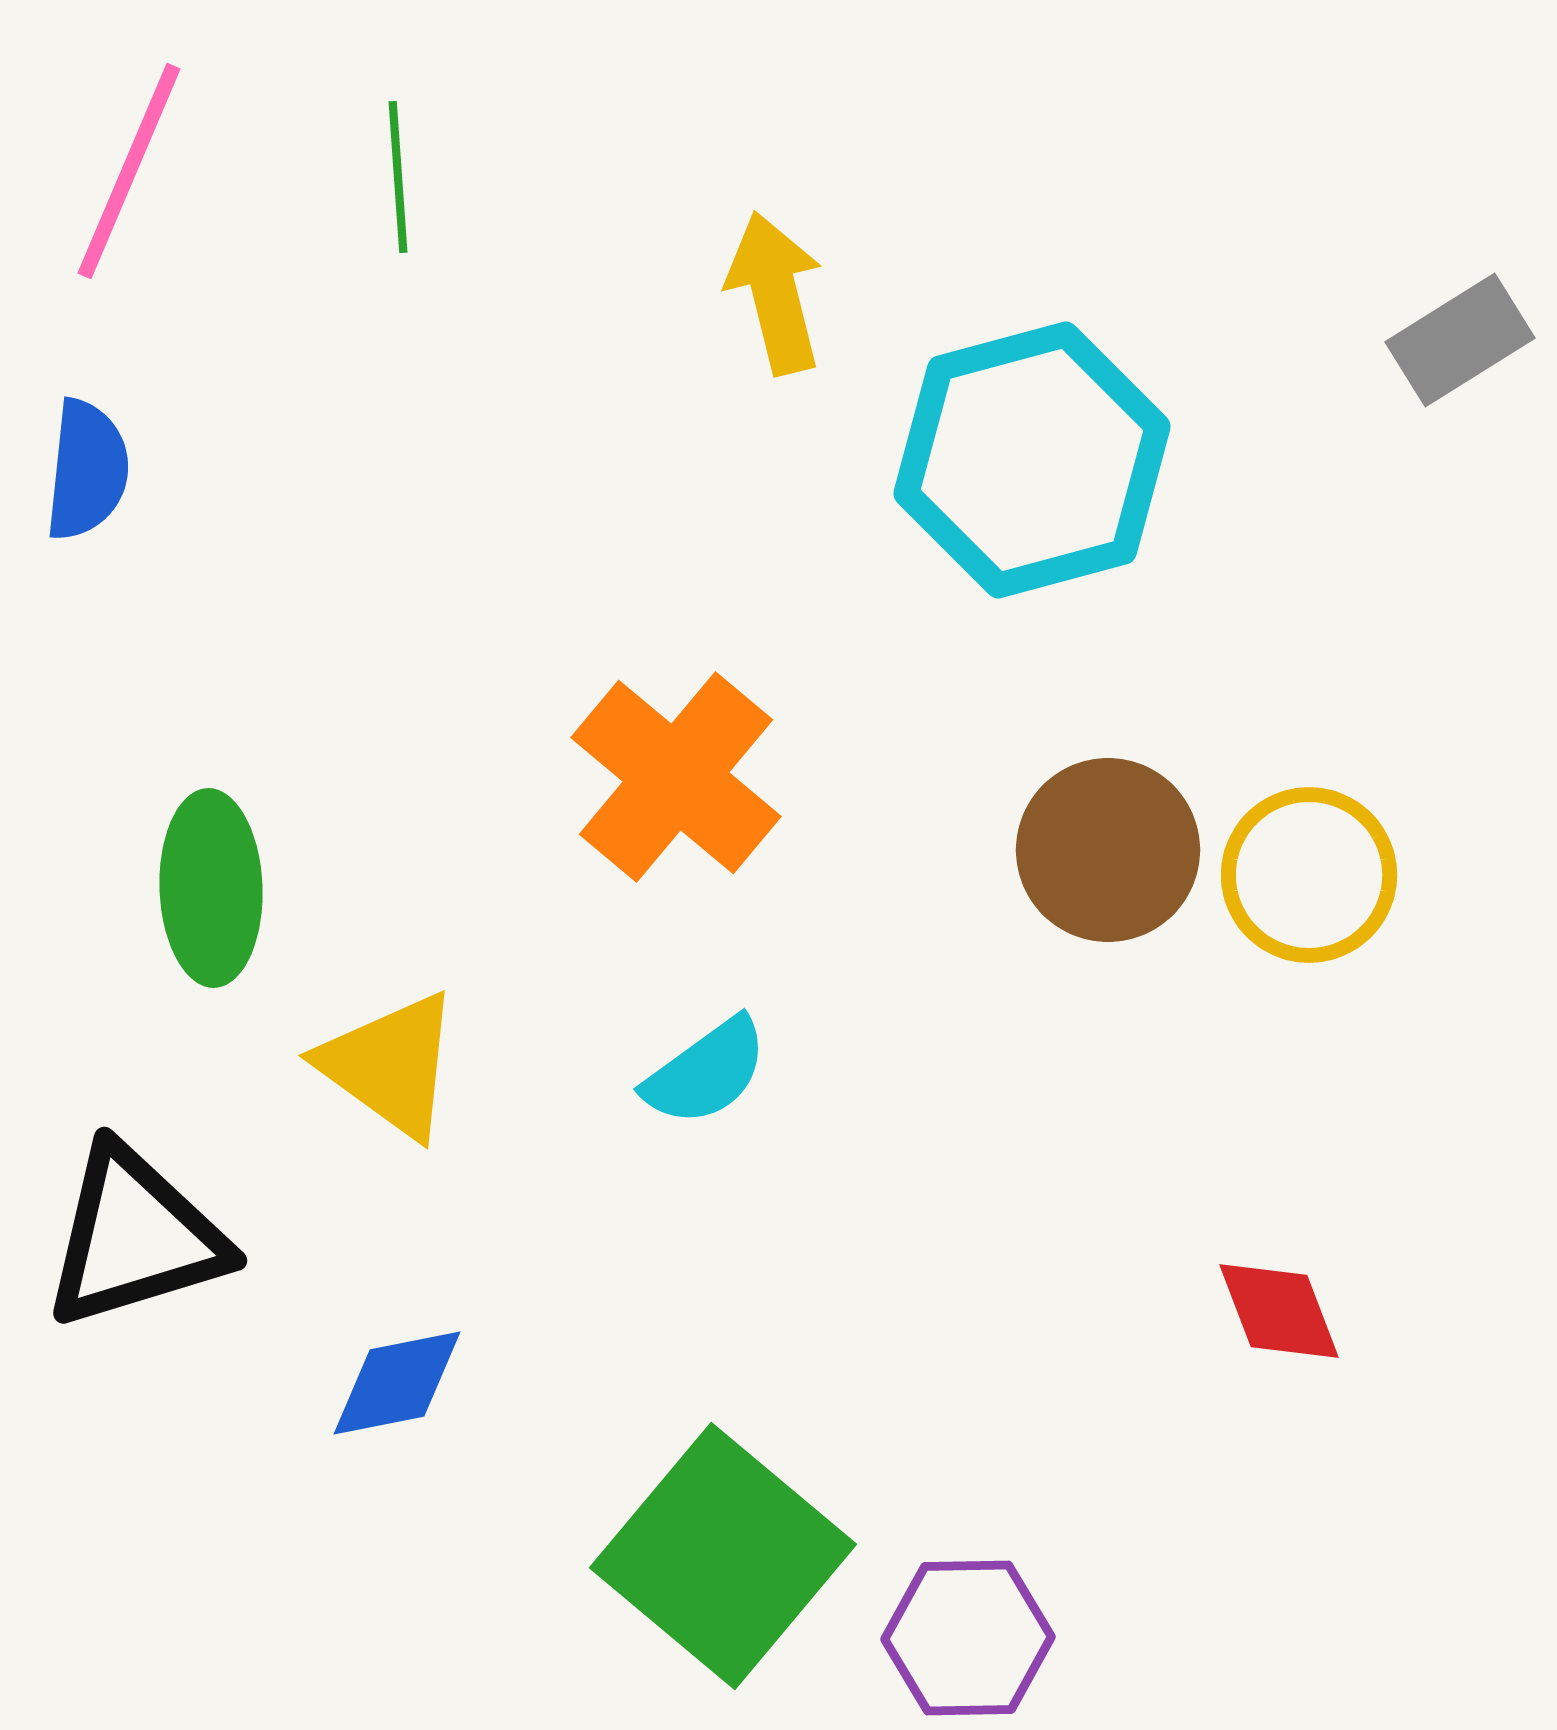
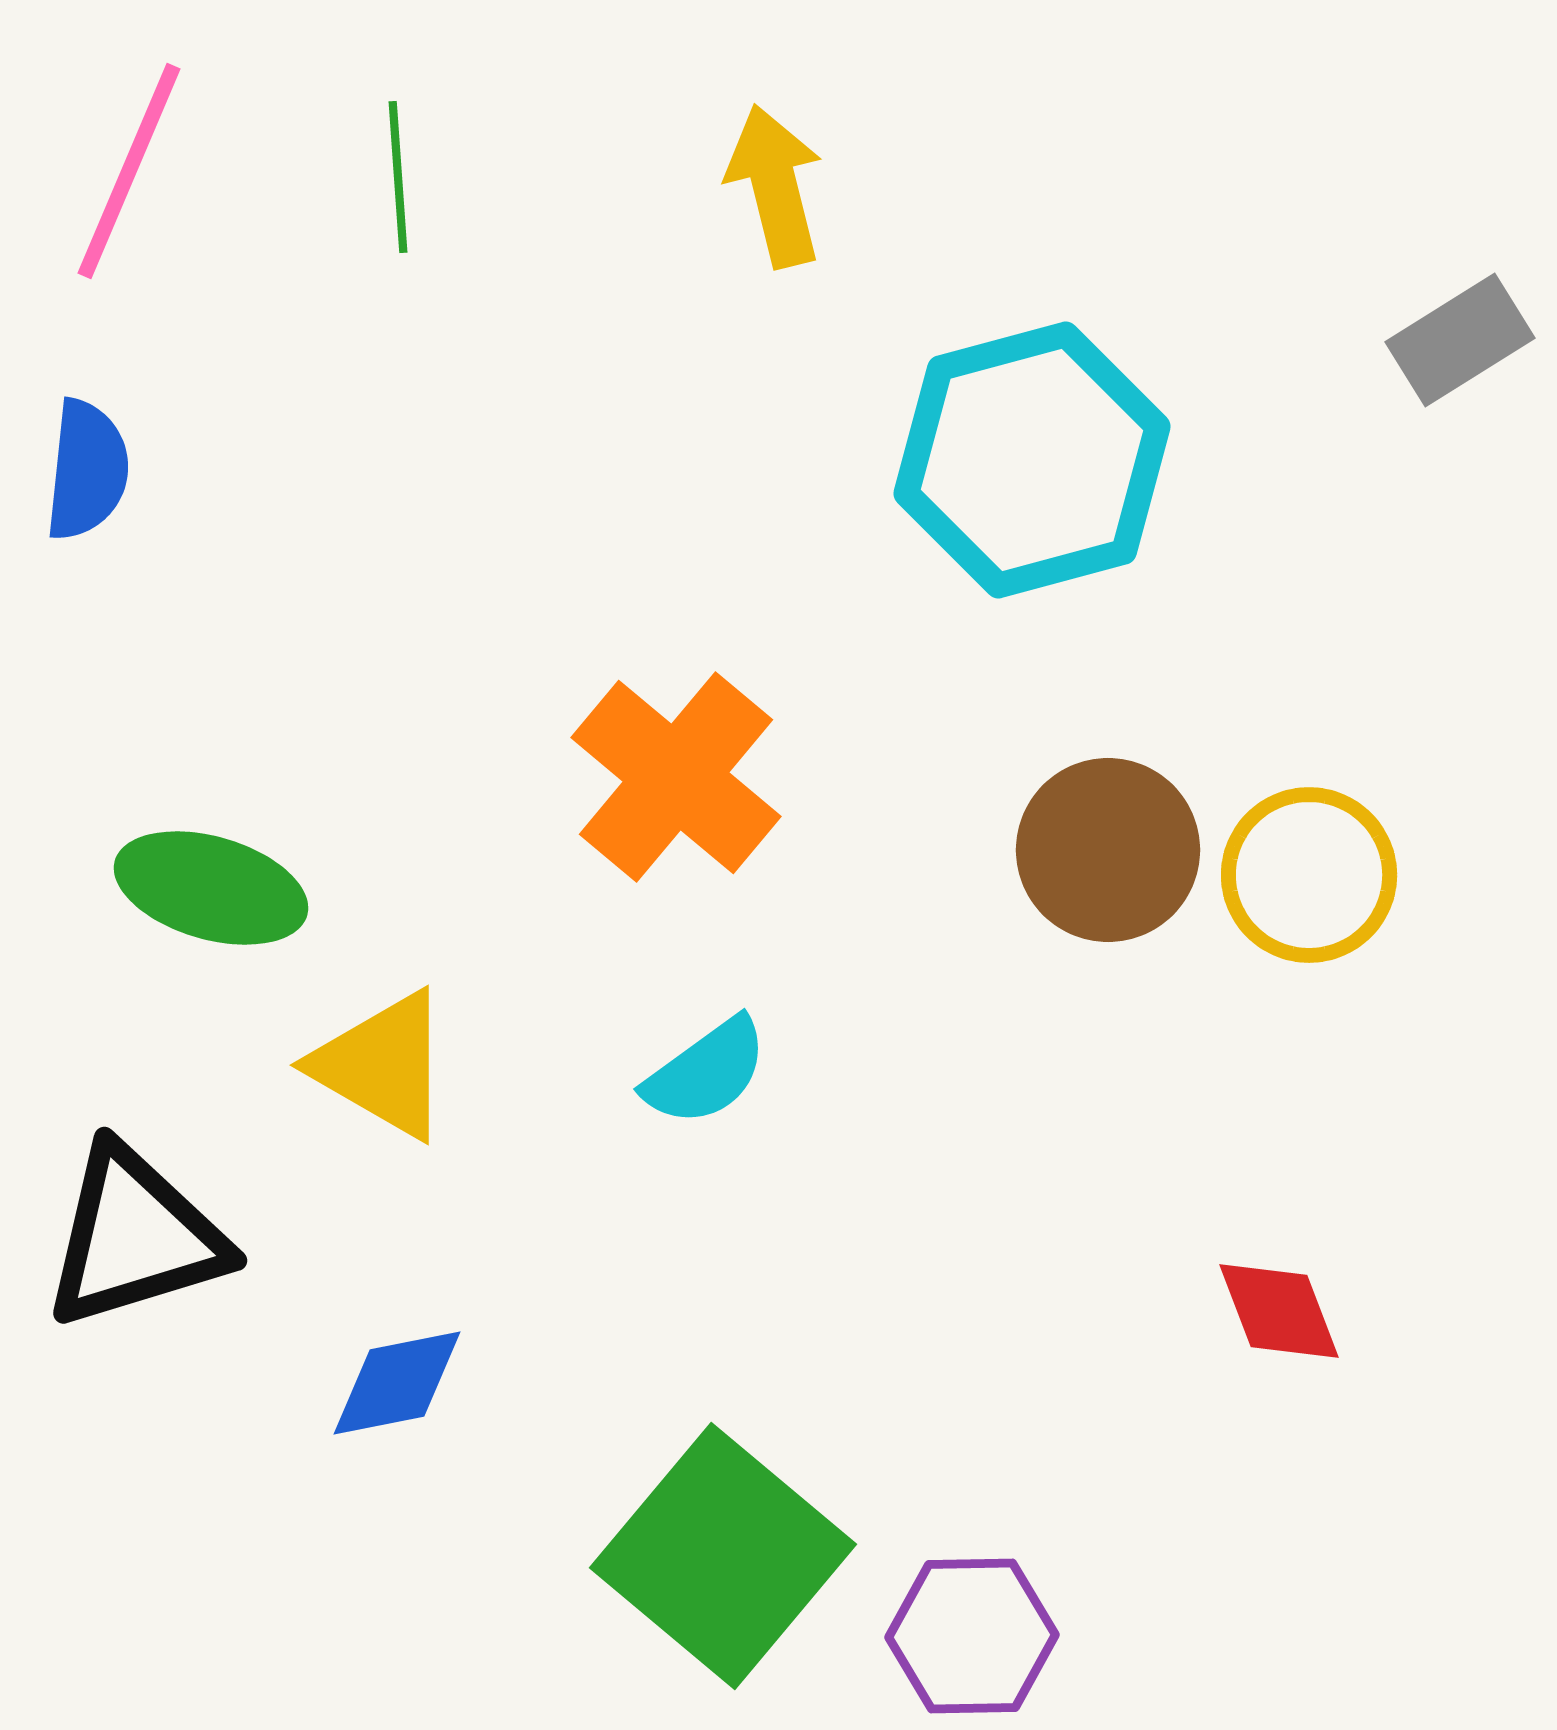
yellow arrow: moved 107 px up
green ellipse: rotated 72 degrees counterclockwise
yellow triangle: moved 8 px left; rotated 6 degrees counterclockwise
purple hexagon: moved 4 px right, 2 px up
